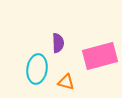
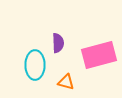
pink rectangle: moved 1 px left, 1 px up
cyan ellipse: moved 2 px left, 4 px up; rotated 8 degrees counterclockwise
